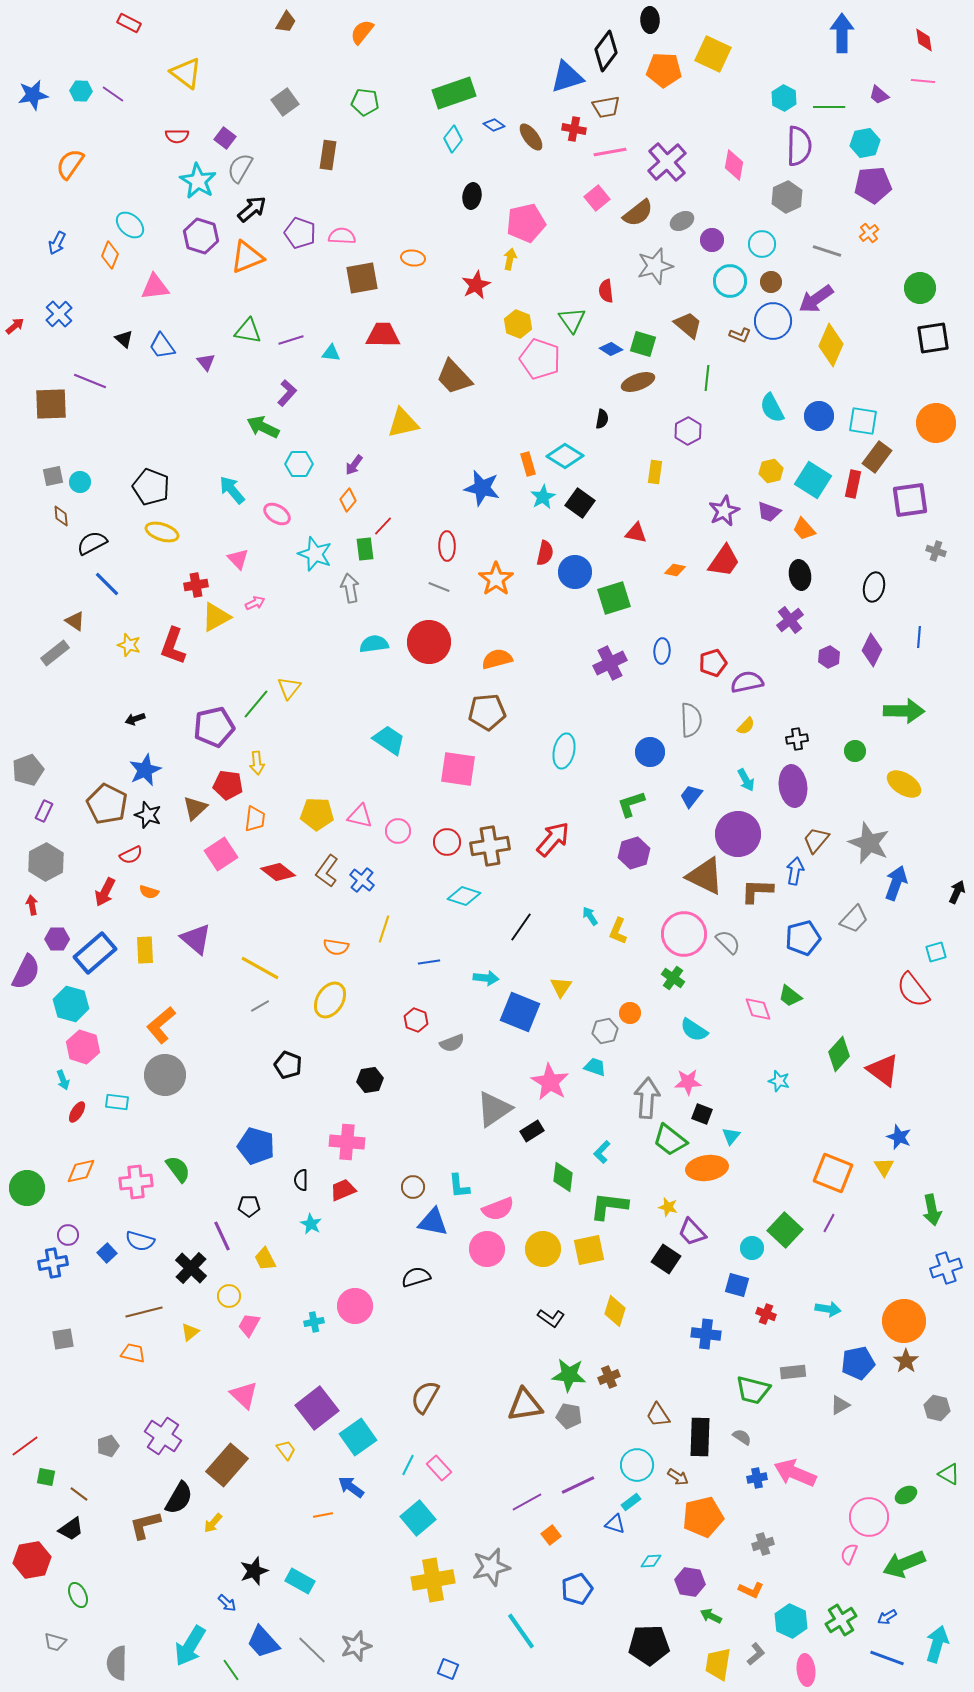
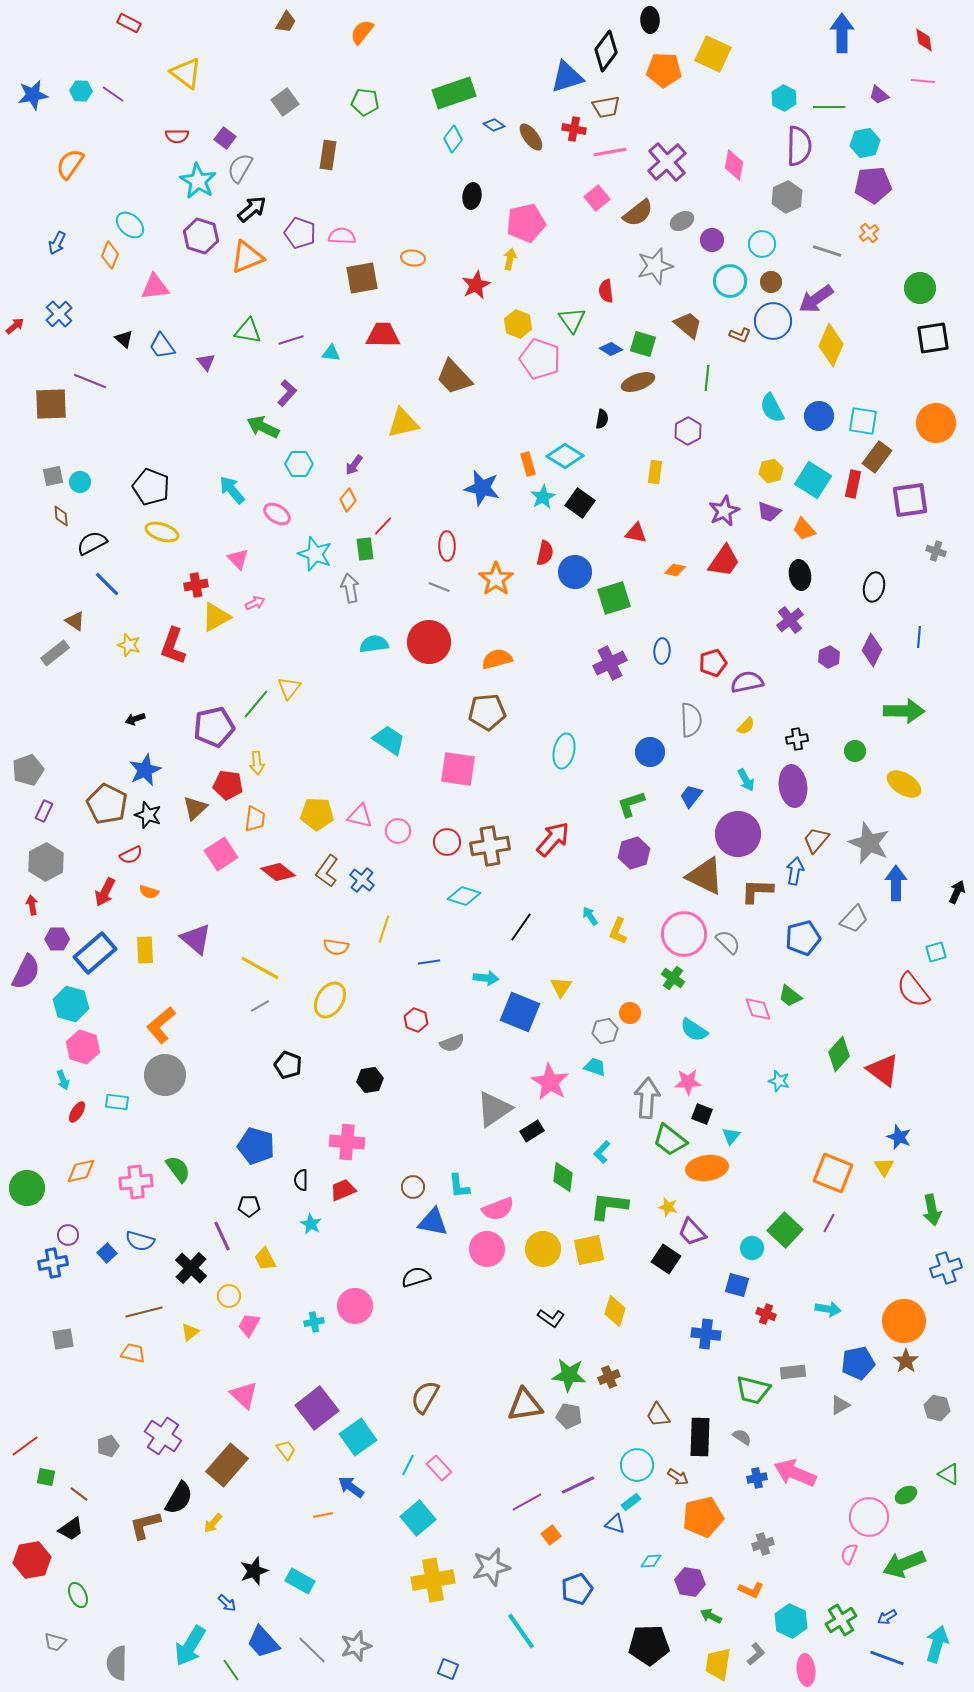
blue arrow at (896, 883): rotated 20 degrees counterclockwise
